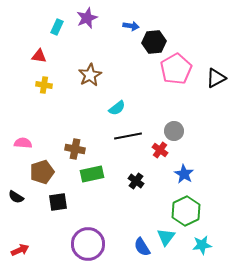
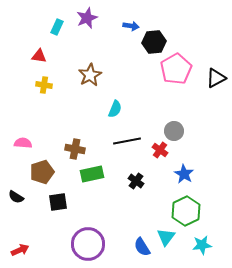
cyan semicircle: moved 2 px left, 1 px down; rotated 30 degrees counterclockwise
black line: moved 1 px left, 5 px down
